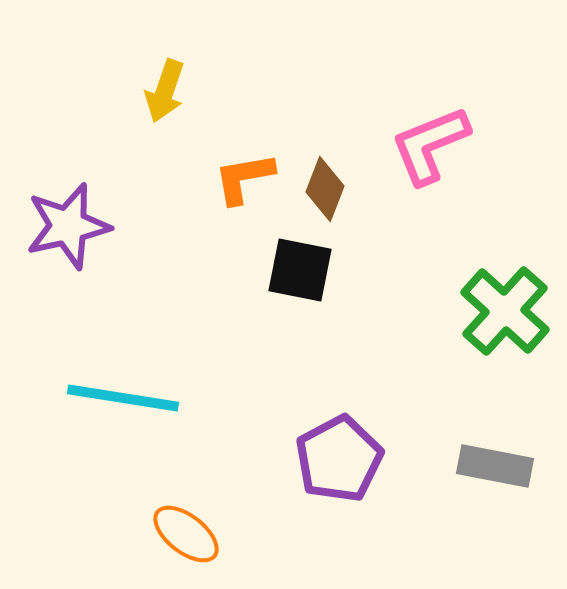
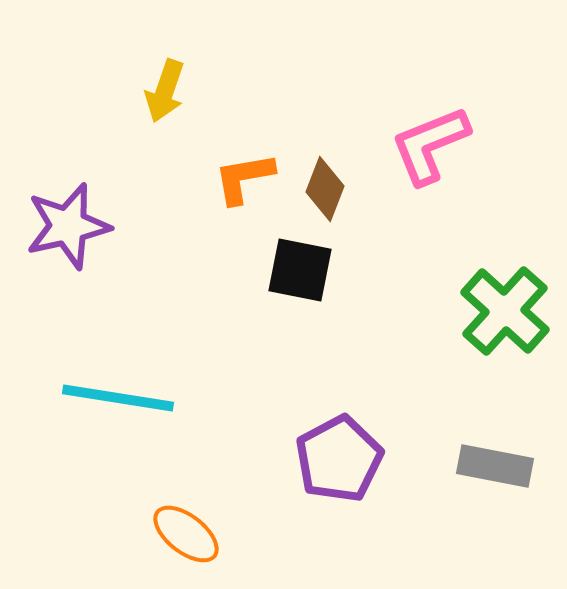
cyan line: moved 5 px left
